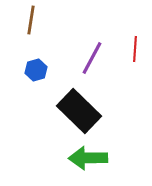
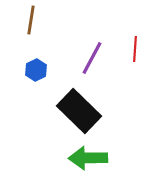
blue hexagon: rotated 10 degrees counterclockwise
